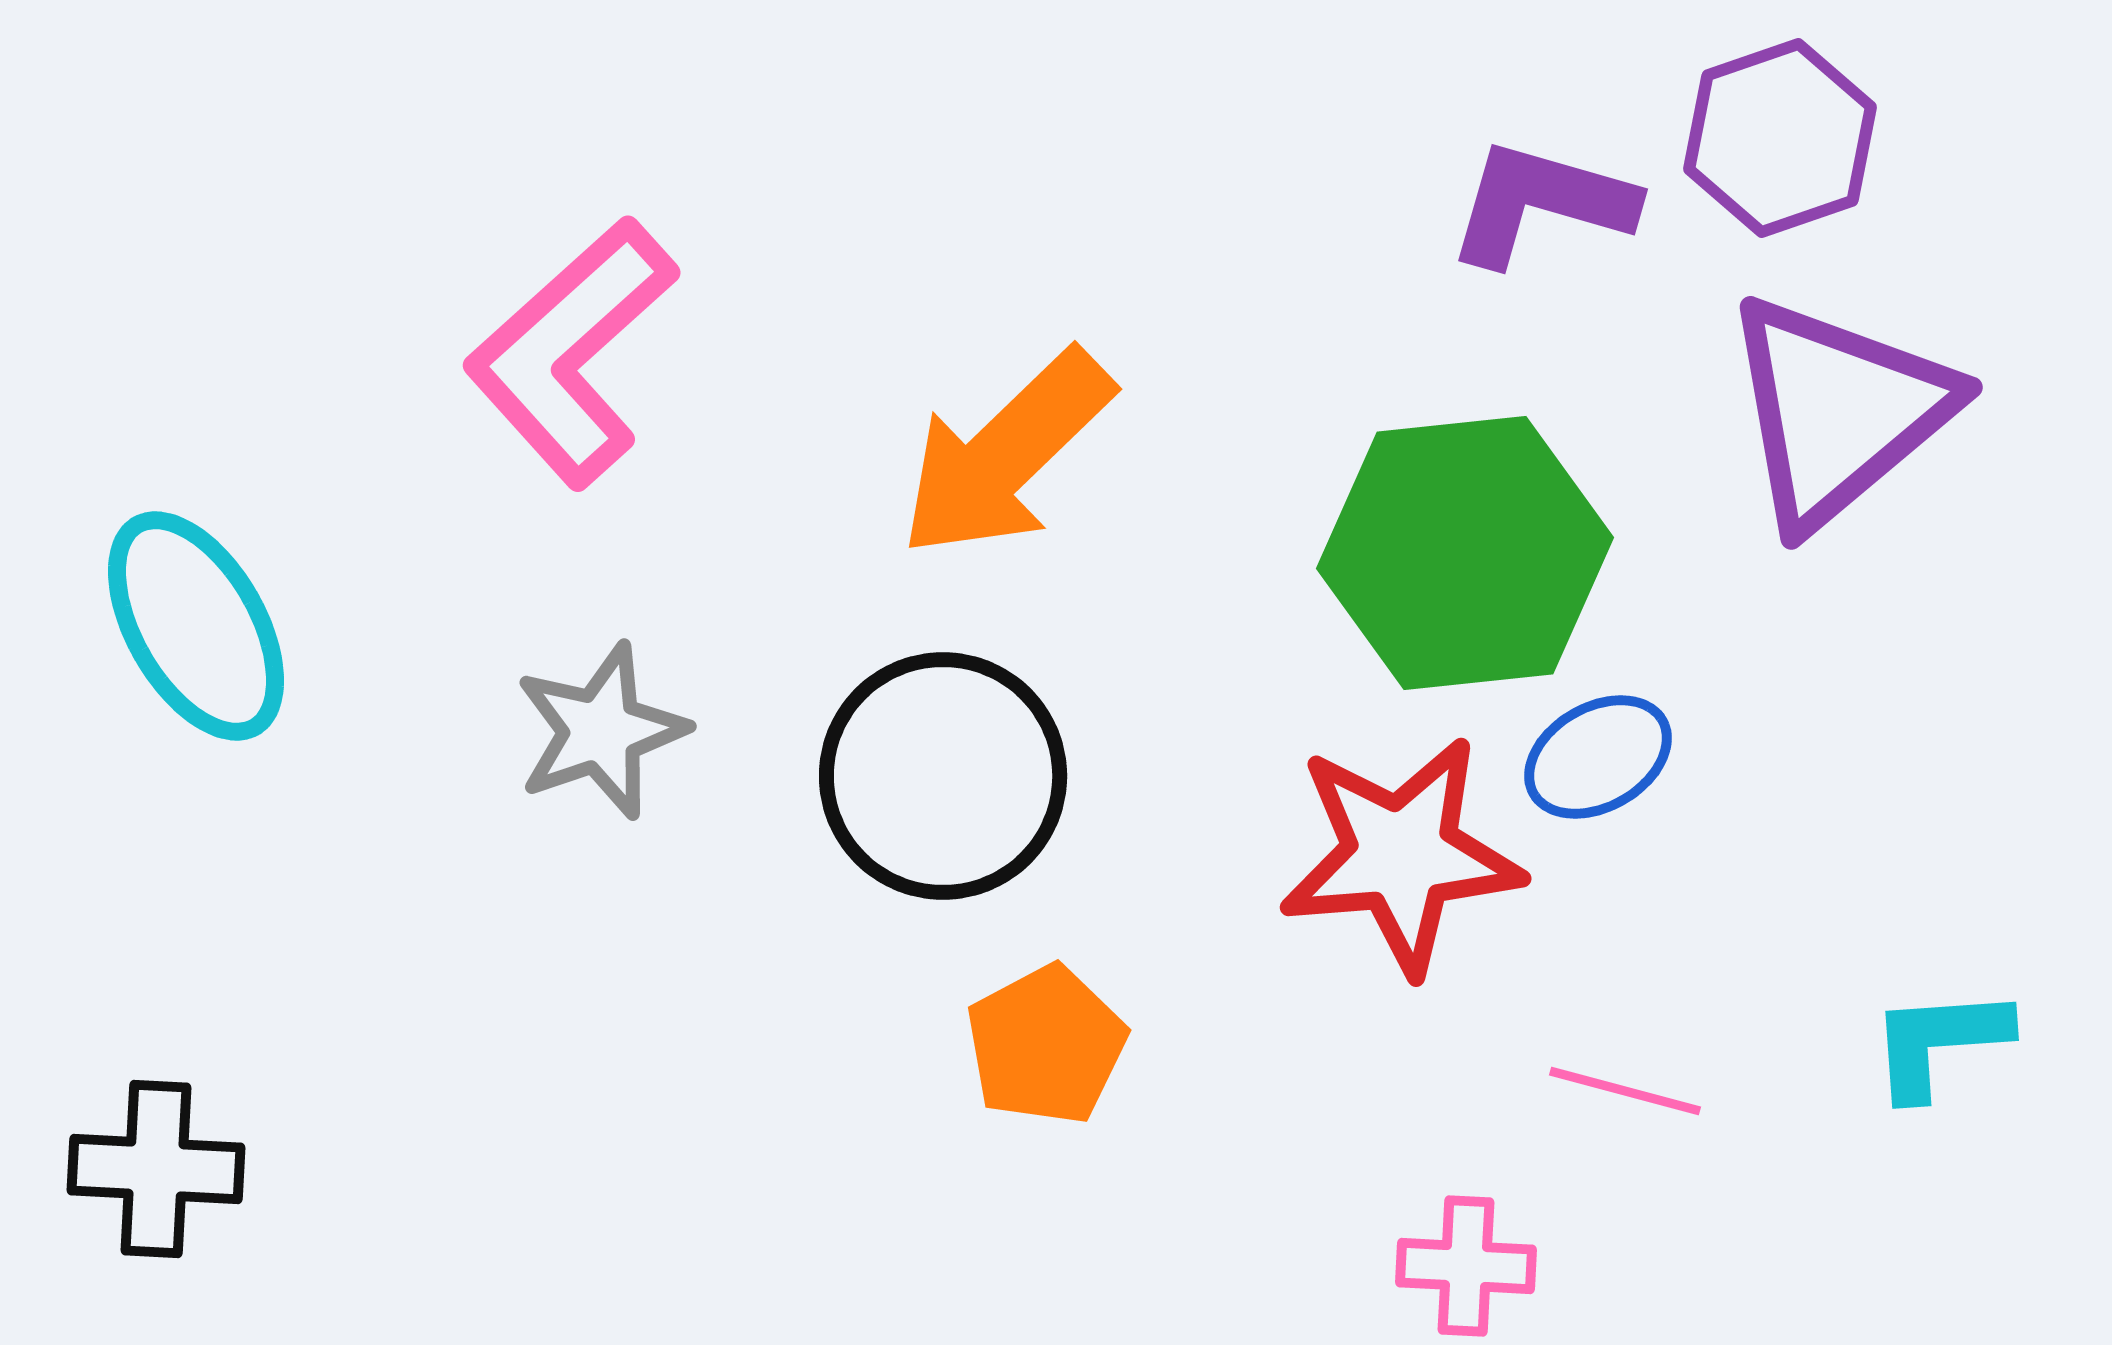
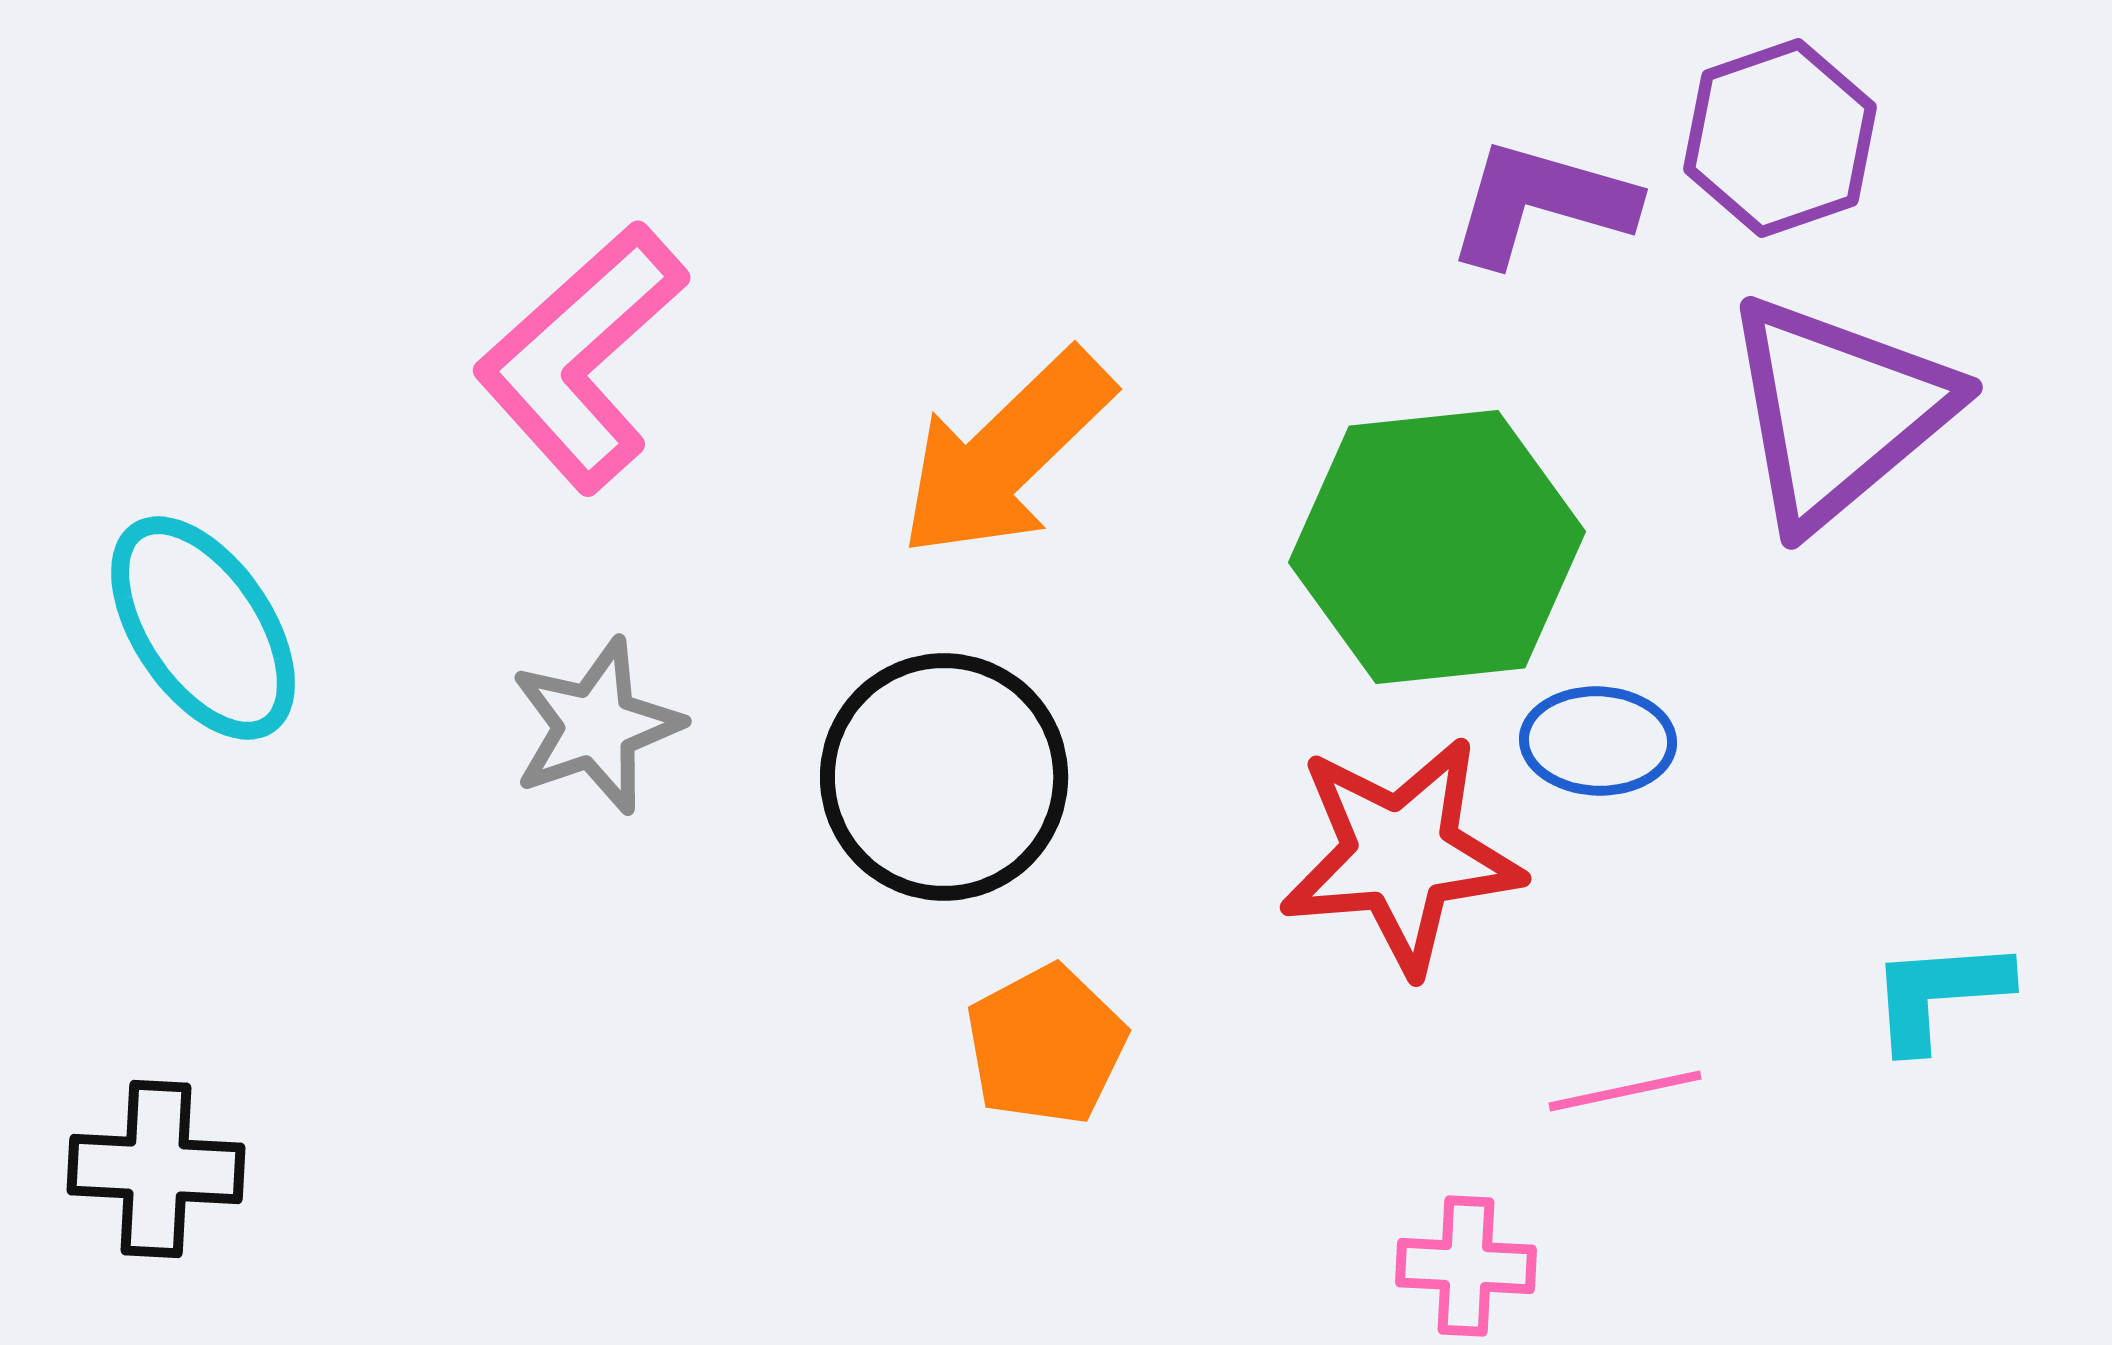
pink L-shape: moved 10 px right, 5 px down
green hexagon: moved 28 px left, 6 px up
cyan ellipse: moved 7 px right, 2 px down; rotated 4 degrees counterclockwise
gray star: moved 5 px left, 5 px up
blue ellipse: moved 16 px up; rotated 32 degrees clockwise
black circle: moved 1 px right, 1 px down
cyan L-shape: moved 48 px up
pink line: rotated 27 degrees counterclockwise
